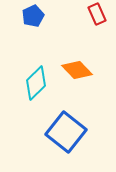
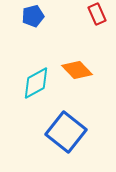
blue pentagon: rotated 10 degrees clockwise
cyan diamond: rotated 16 degrees clockwise
